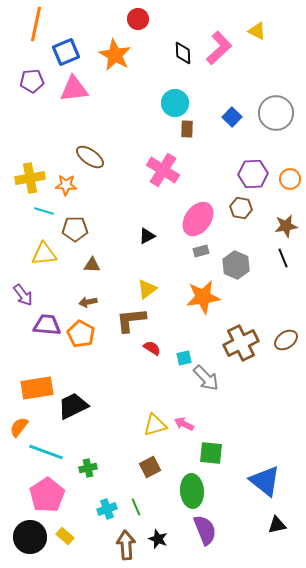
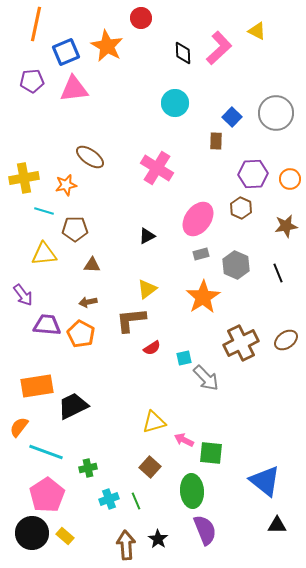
red circle at (138, 19): moved 3 px right, 1 px up
orange star at (115, 55): moved 8 px left, 9 px up
brown rectangle at (187, 129): moved 29 px right, 12 px down
pink cross at (163, 170): moved 6 px left, 2 px up
yellow cross at (30, 178): moved 6 px left
orange star at (66, 185): rotated 15 degrees counterclockwise
brown hexagon at (241, 208): rotated 15 degrees clockwise
gray rectangle at (201, 251): moved 3 px down
black line at (283, 258): moved 5 px left, 15 px down
orange star at (203, 297): rotated 24 degrees counterclockwise
red semicircle at (152, 348): rotated 114 degrees clockwise
orange rectangle at (37, 388): moved 2 px up
pink arrow at (184, 424): moved 16 px down
yellow triangle at (155, 425): moved 1 px left, 3 px up
brown square at (150, 467): rotated 20 degrees counterclockwise
green line at (136, 507): moved 6 px up
cyan cross at (107, 509): moved 2 px right, 10 px up
black triangle at (277, 525): rotated 12 degrees clockwise
black circle at (30, 537): moved 2 px right, 4 px up
black star at (158, 539): rotated 12 degrees clockwise
